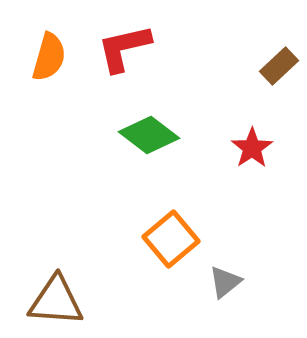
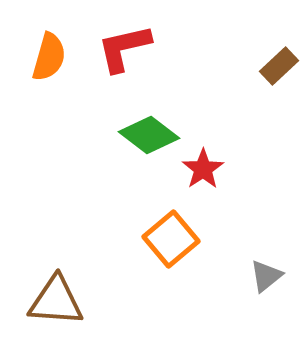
red star: moved 49 px left, 21 px down
gray triangle: moved 41 px right, 6 px up
